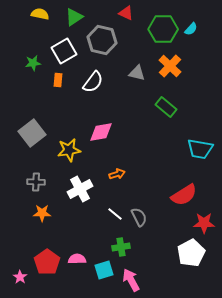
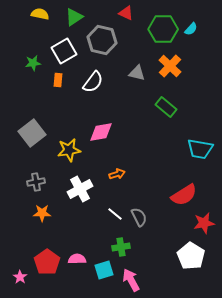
gray cross: rotated 12 degrees counterclockwise
red star: rotated 10 degrees counterclockwise
white pentagon: moved 3 px down; rotated 12 degrees counterclockwise
